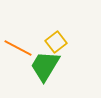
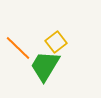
orange line: rotated 16 degrees clockwise
